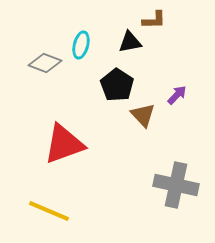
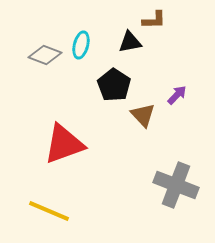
gray diamond: moved 8 px up
black pentagon: moved 3 px left
gray cross: rotated 9 degrees clockwise
